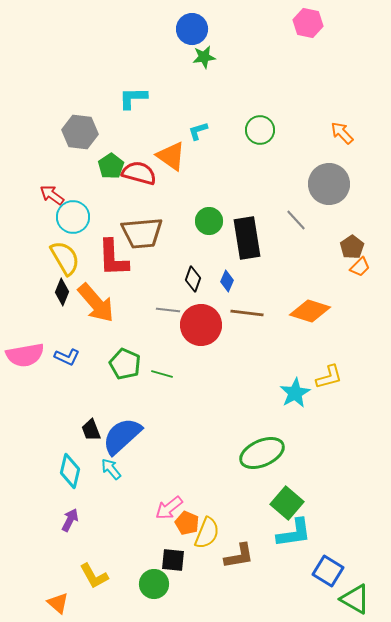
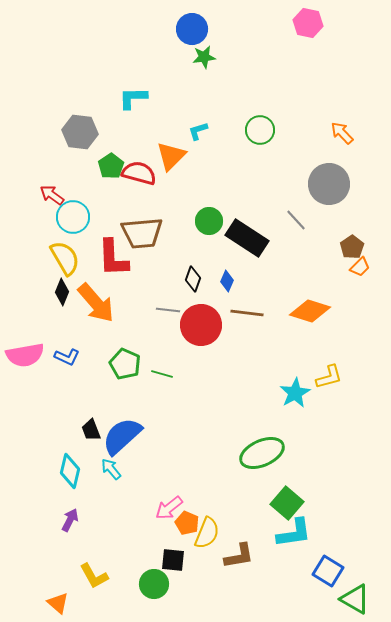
orange triangle at (171, 156): rotated 40 degrees clockwise
black rectangle at (247, 238): rotated 48 degrees counterclockwise
